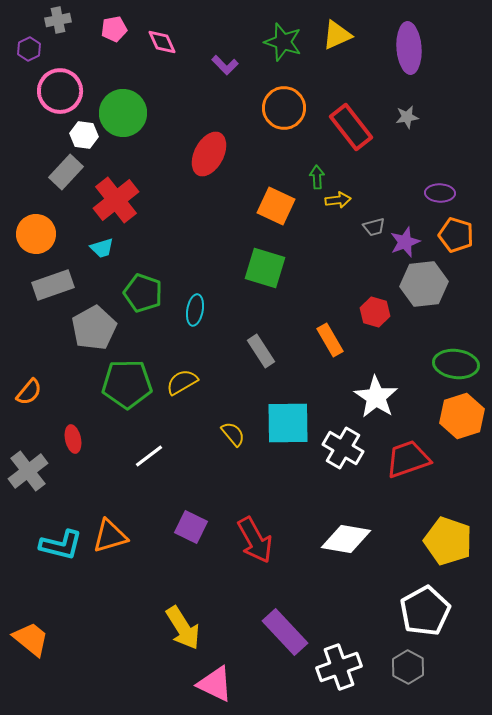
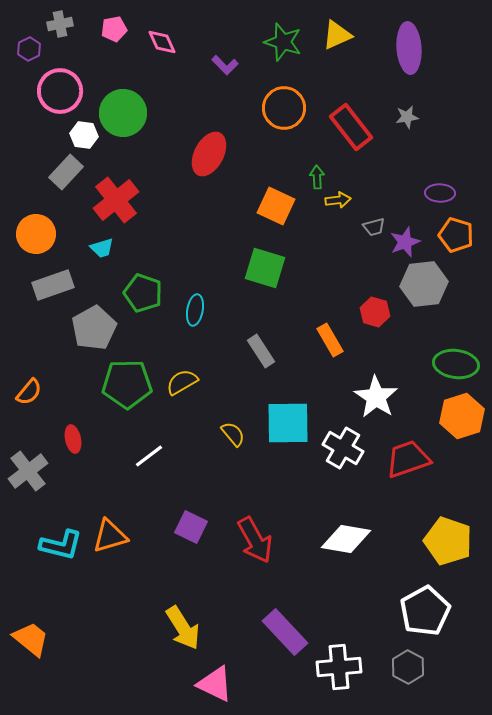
gray cross at (58, 20): moved 2 px right, 4 px down
white cross at (339, 667): rotated 15 degrees clockwise
